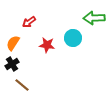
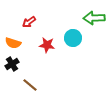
orange semicircle: rotated 105 degrees counterclockwise
brown line: moved 8 px right
